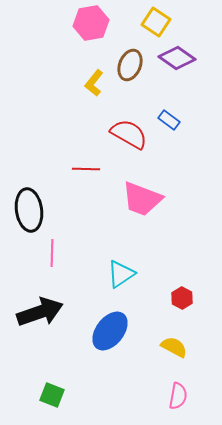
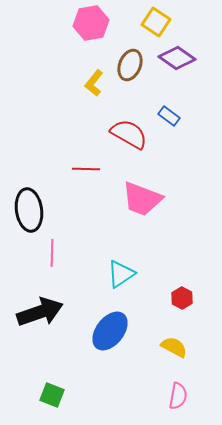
blue rectangle: moved 4 px up
